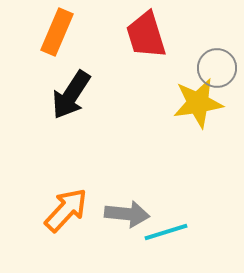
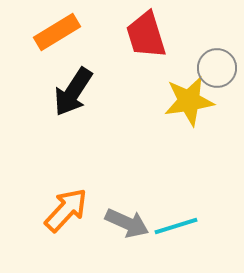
orange rectangle: rotated 36 degrees clockwise
black arrow: moved 2 px right, 3 px up
yellow star: moved 9 px left, 2 px up
gray arrow: moved 9 px down; rotated 18 degrees clockwise
cyan line: moved 10 px right, 6 px up
